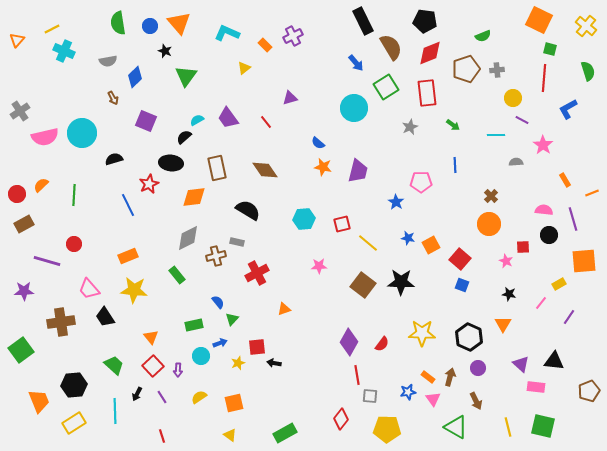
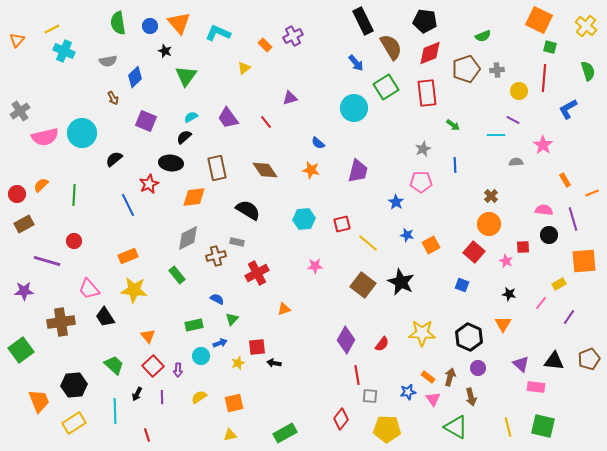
cyan L-shape at (227, 33): moved 9 px left
green square at (550, 49): moved 2 px up
yellow circle at (513, 98): moved 6 px right, 7 px up
cyan semicircle at (197, 120): moved 6 px left, 3 px up
purple line at (522, 120): moved 9 px left
gray star at (410, 127): moved 13 px right, 22 px down
black semicircle at (114, 159): rotated 24 degrees counterclockwise
orange star at (323, 167): moved 12 px left, 3 px down
blue star at (408, 238): moved 1 px left, 3 px up
red circle at (74, 244): moved 3 px up
red square at (460, 259): moved 14 px right, 7 px up
pink star at (319, 266): moved 4 px left
black star at (401, 282): rotated 24 degrees clockwise
blue semicircle at (218, 302): moved 1 px left, 3 px up; rotated 24 degrees counterclockwise
orange triangle at (151, 337): moved 3 px left, 1 px up
purple diamond at (349, 342): moved 3 px left, 2 px up
brown pentagon at (589, 391): moved 32 px up
purple line at (162, 397): rotated 32 degrees clockwise
brown arrow at (476, 401): moved 5 px left, 4 px up; rotated 12 degrees clockwise
yellow triangle at (230, 435): rotated 48 degrees counterclockwise
red line at (162, 436): moved 15 px left, 1 px up
